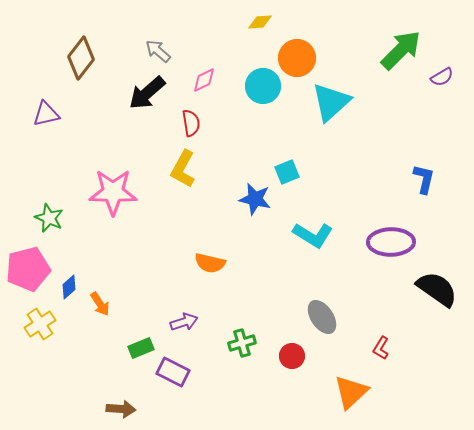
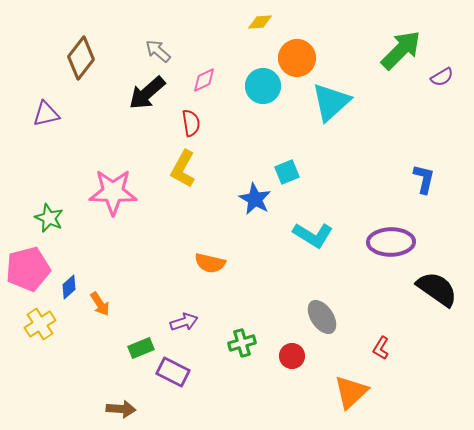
blue star: rotated 16 degrees clockwise
